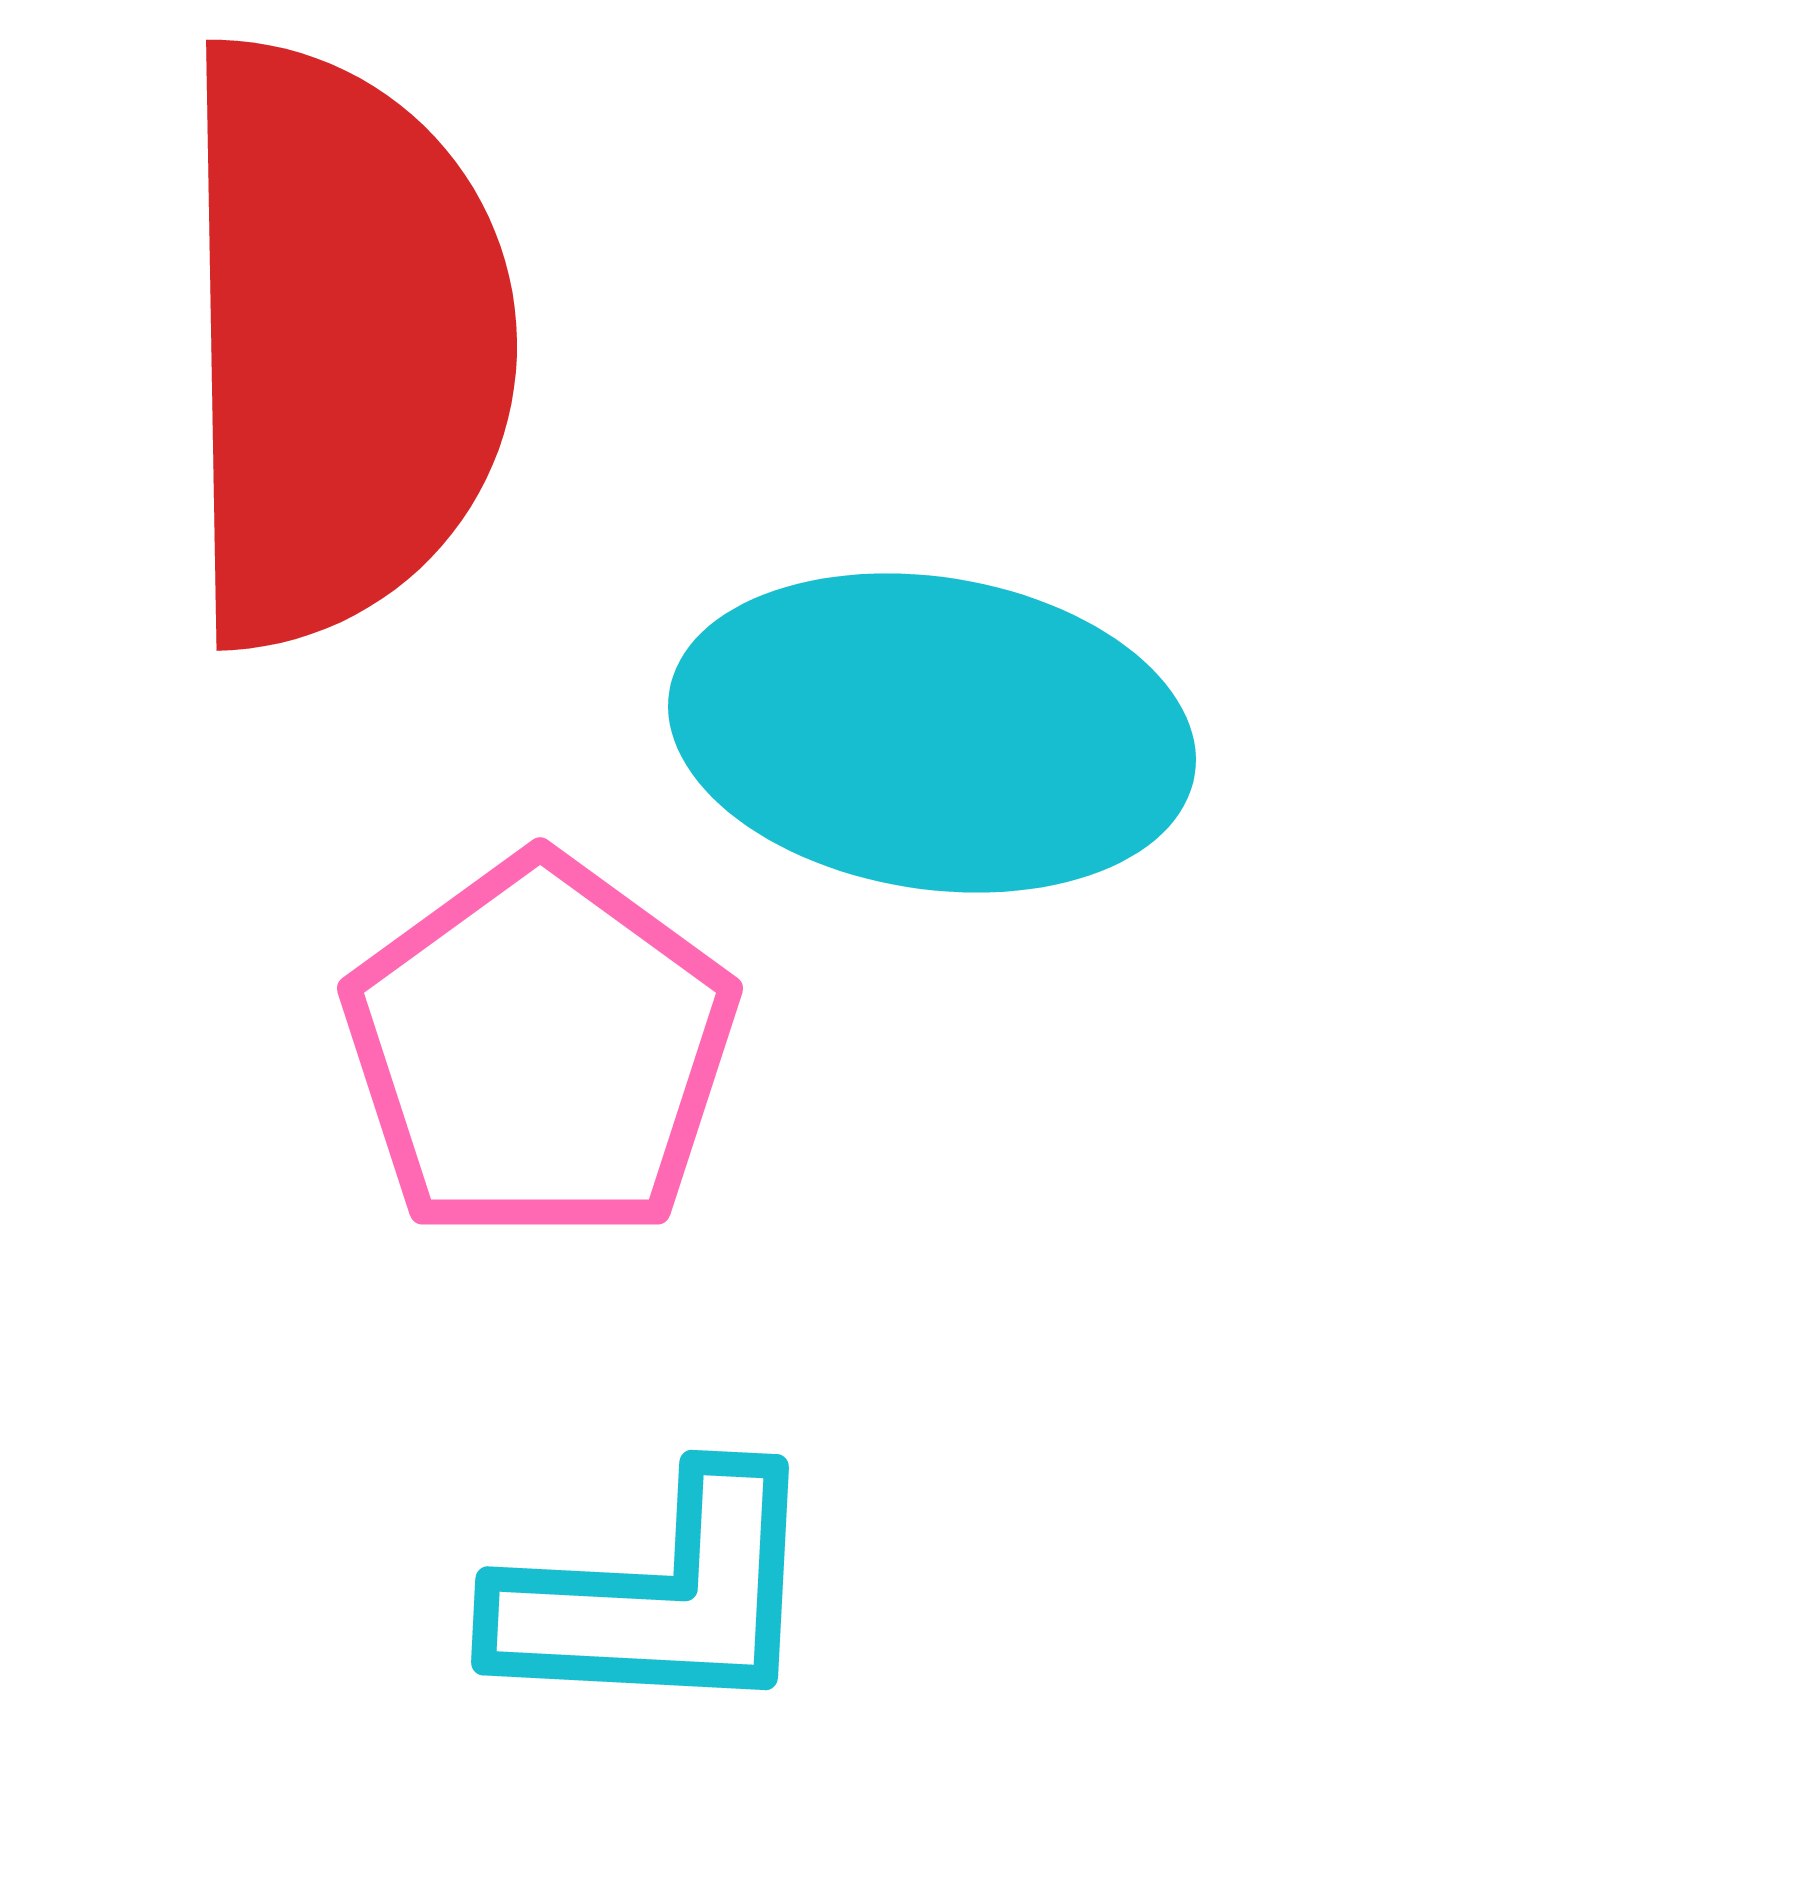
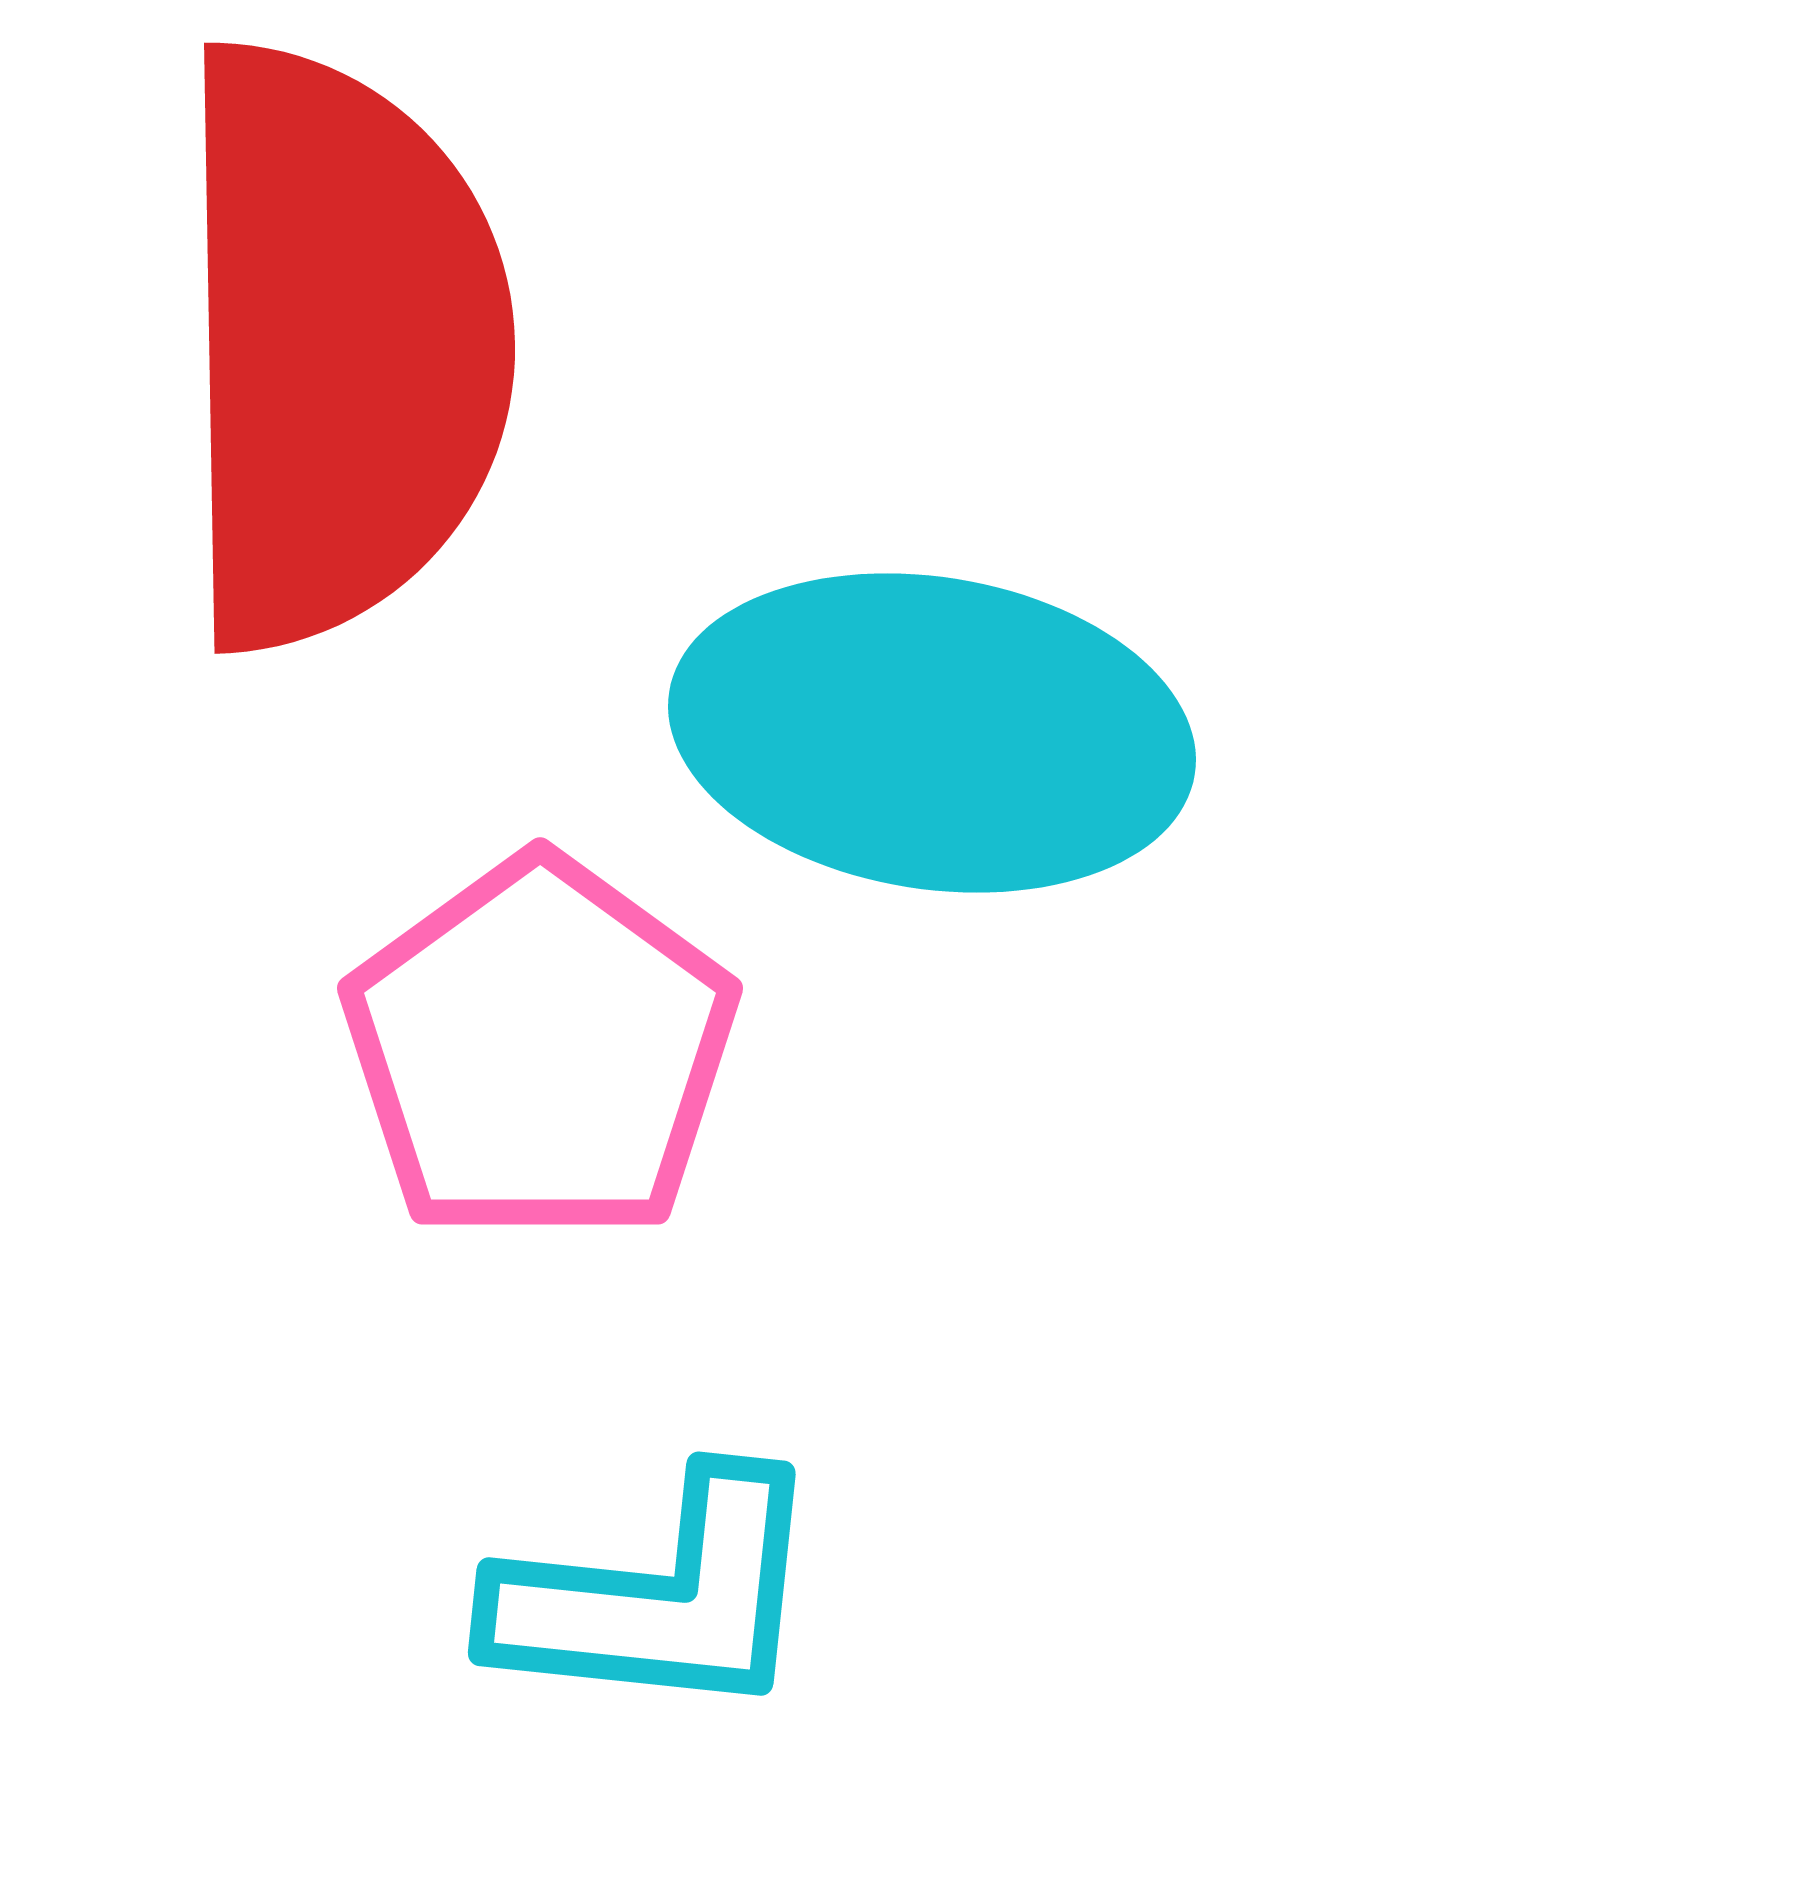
red semicircle: moved 2 px left, 3 px down
cyan L-shape: rotated 3 degrees clockwise
